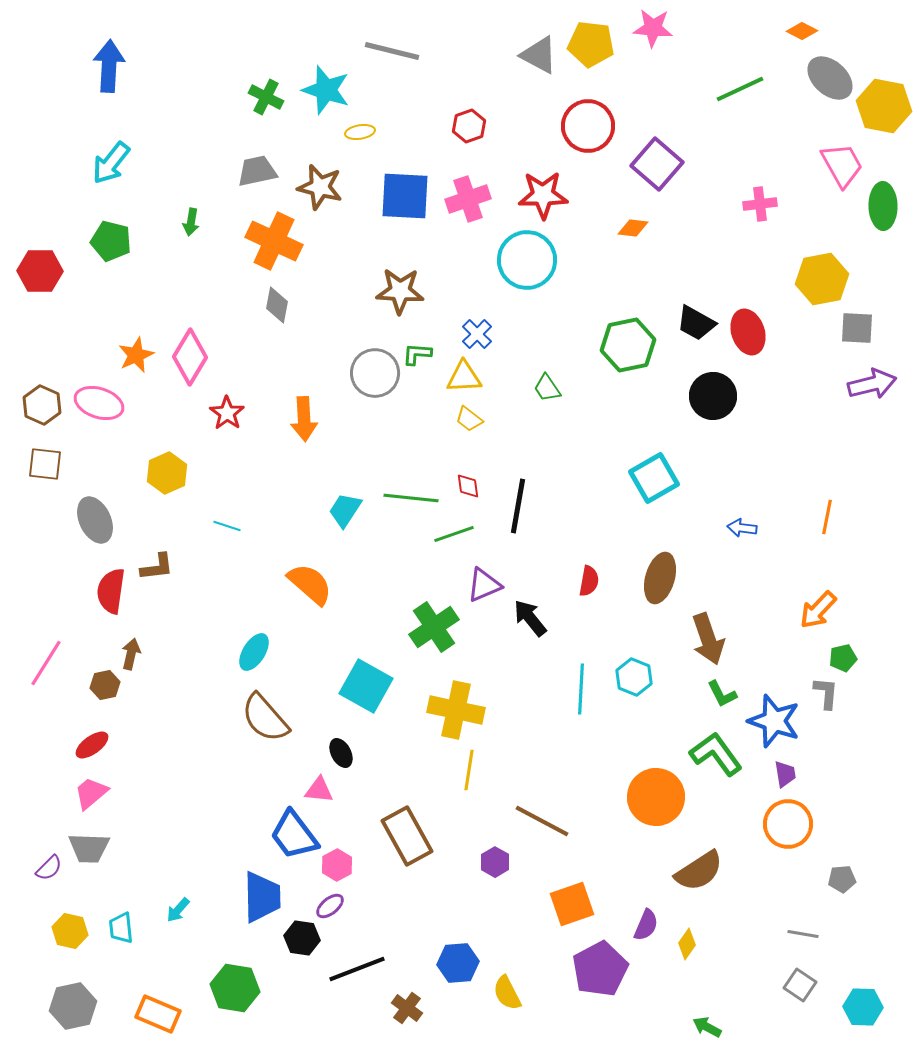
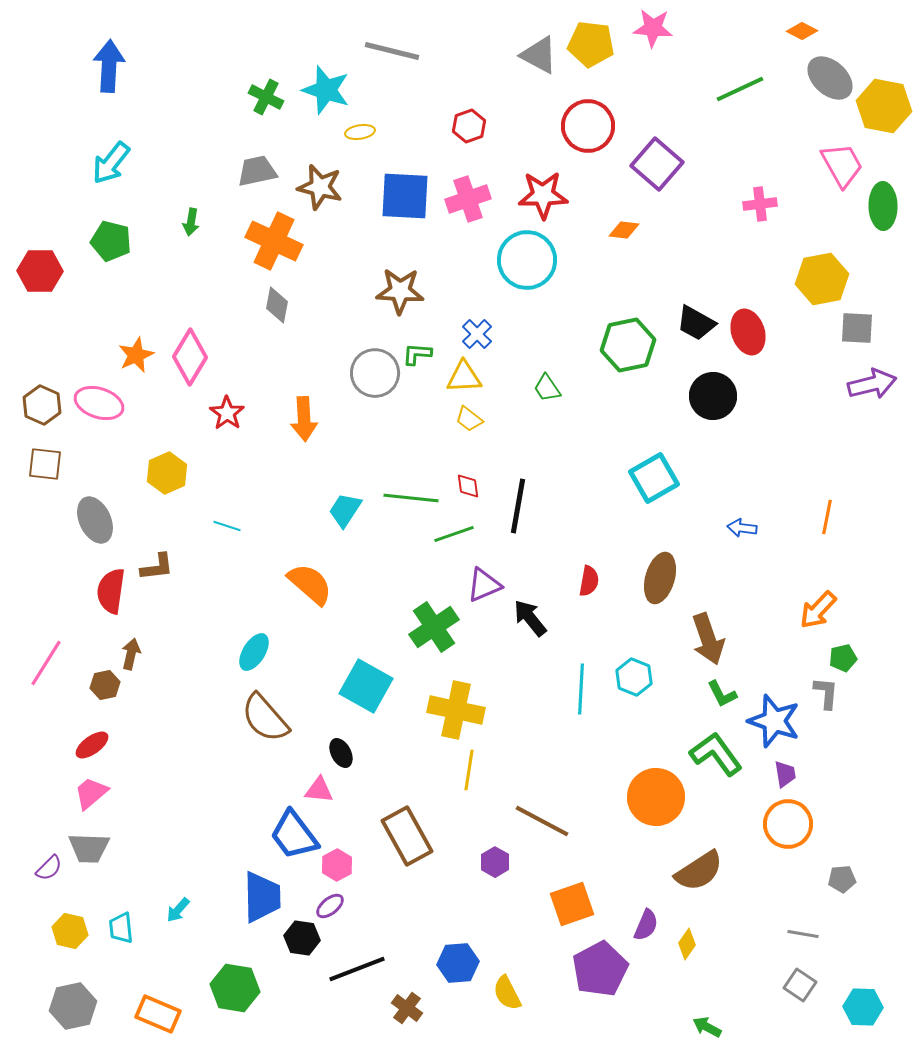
orange diamond at (633, 228): moved 9 px left, 2 px down
